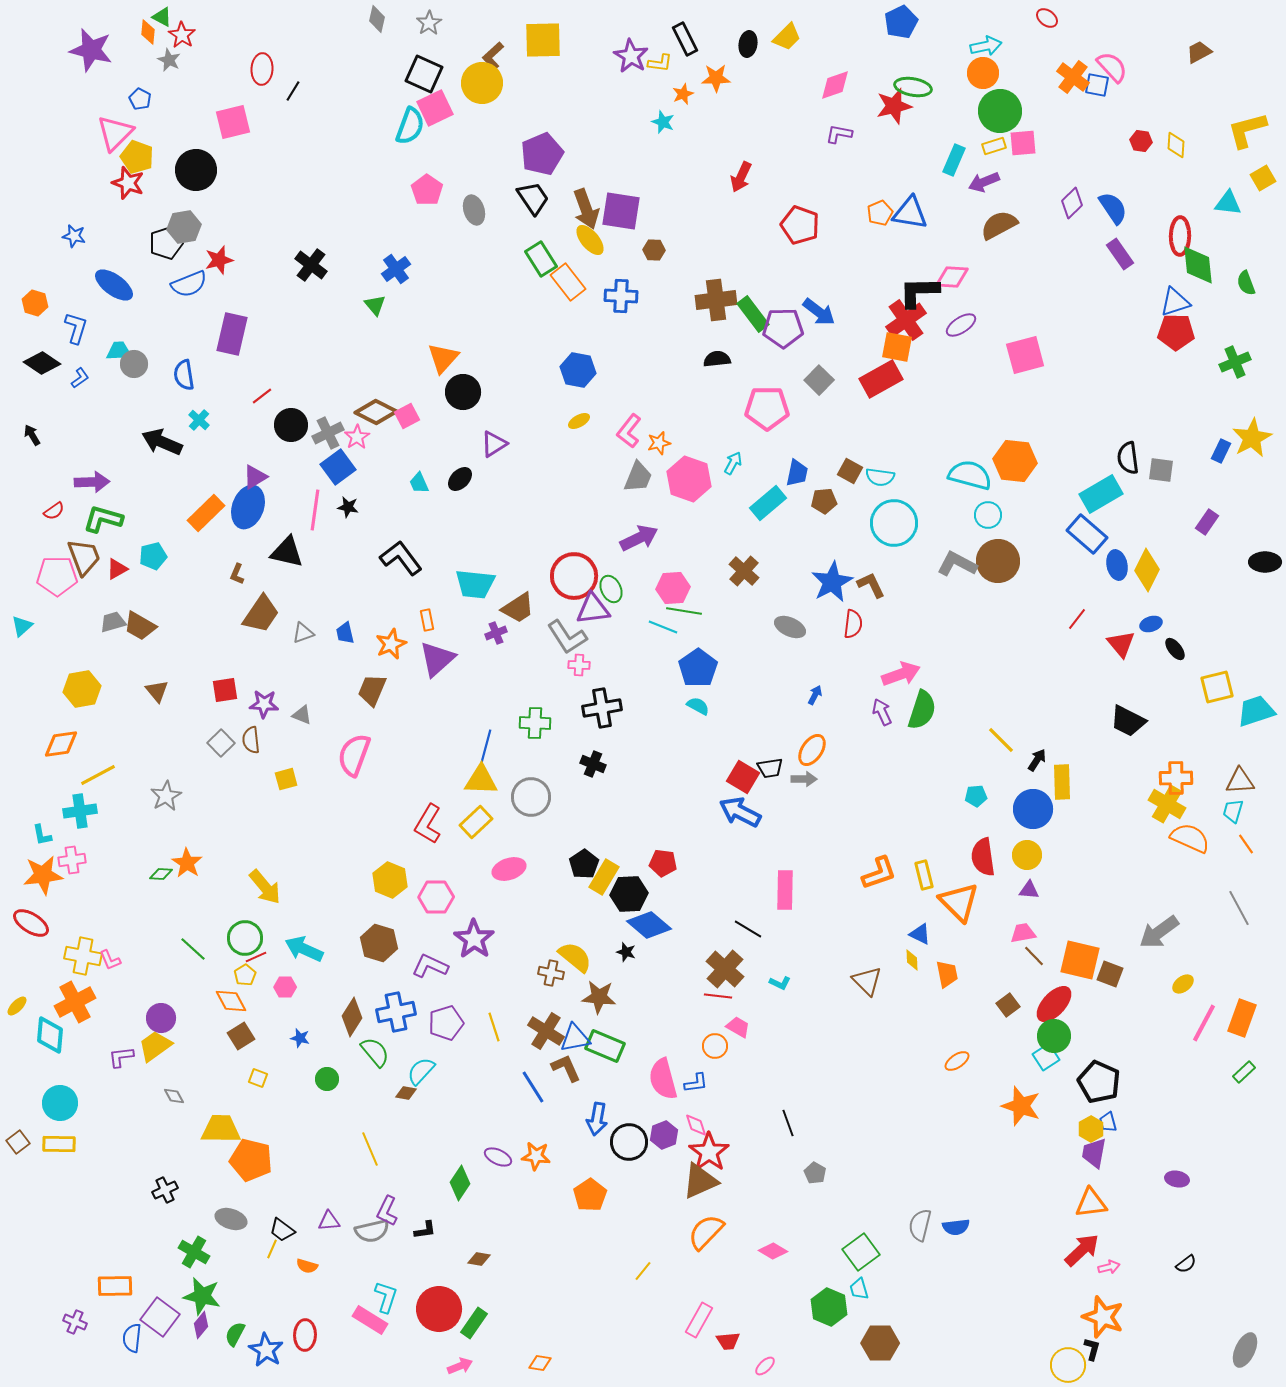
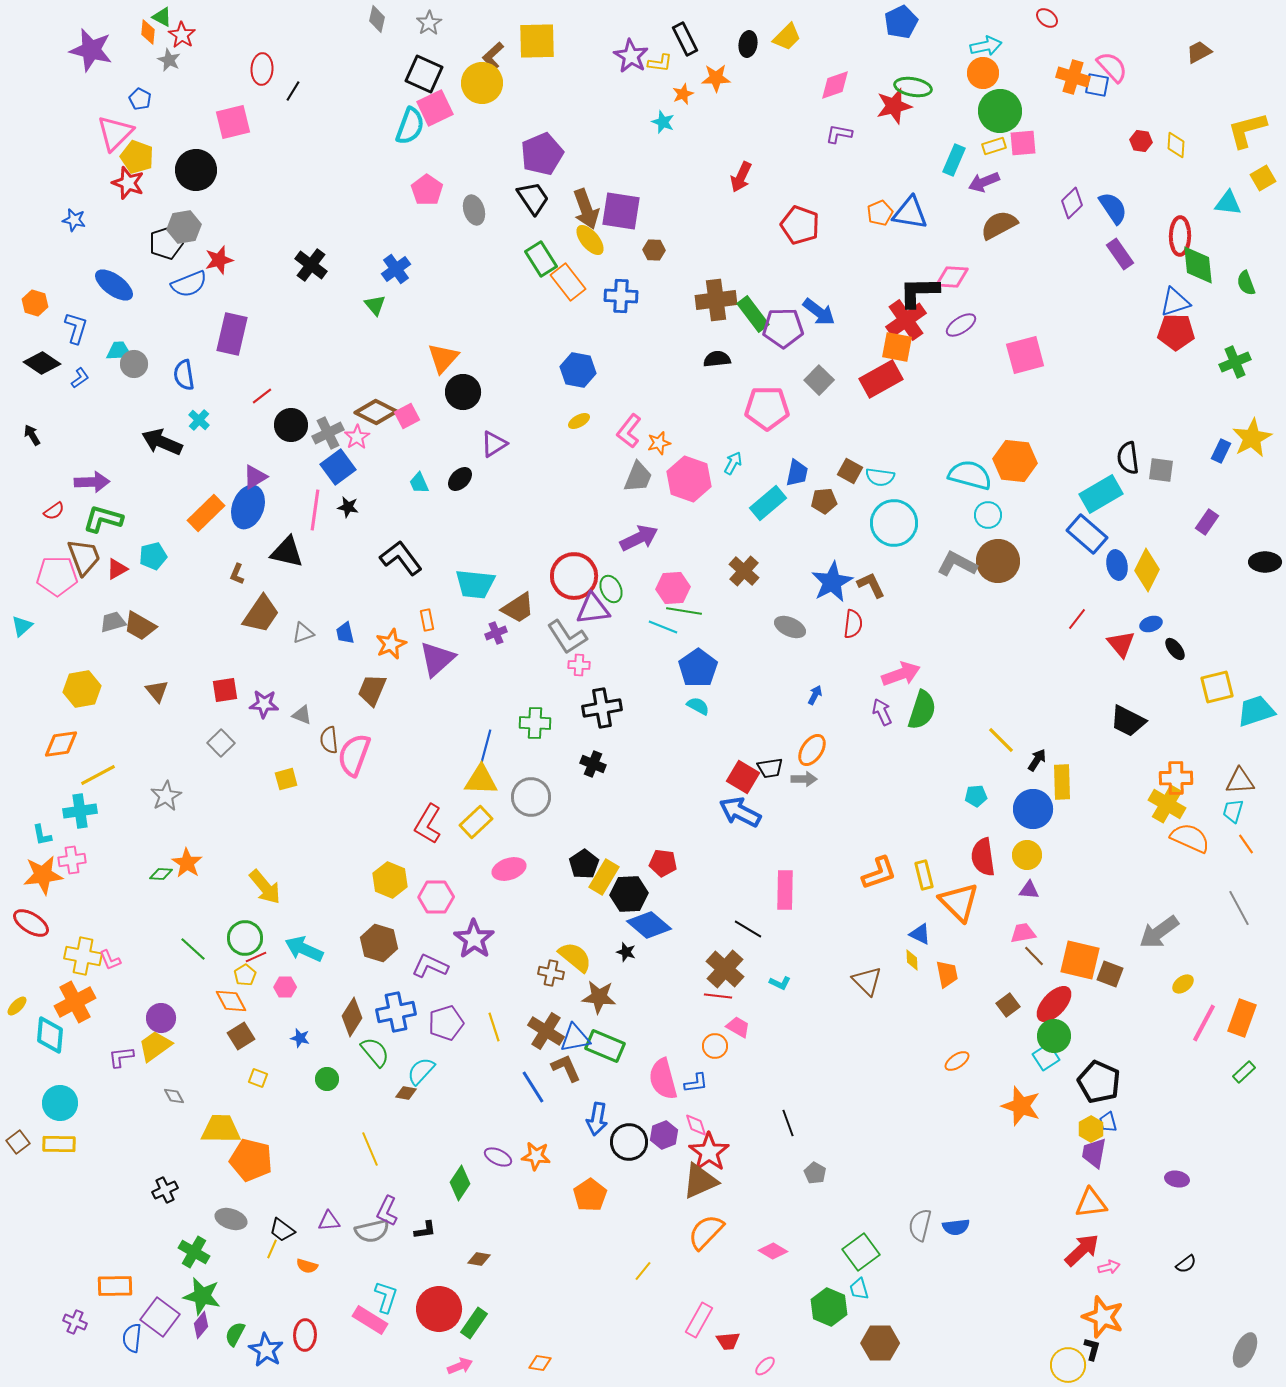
yellow square at (543, 40): moved 6 px left, 1 px down
orange cross at (1073, 77): rotated 20 degrees counterclockwise
blue star at (74, 236): moved 16 px up
brown semicircle at (251, 740): moved 78 px right
